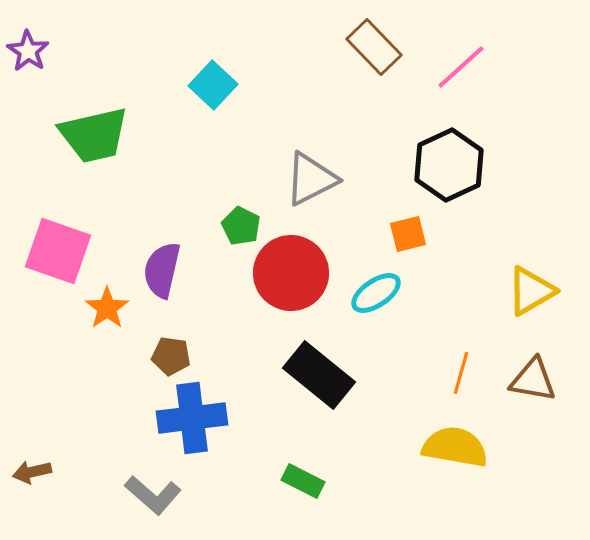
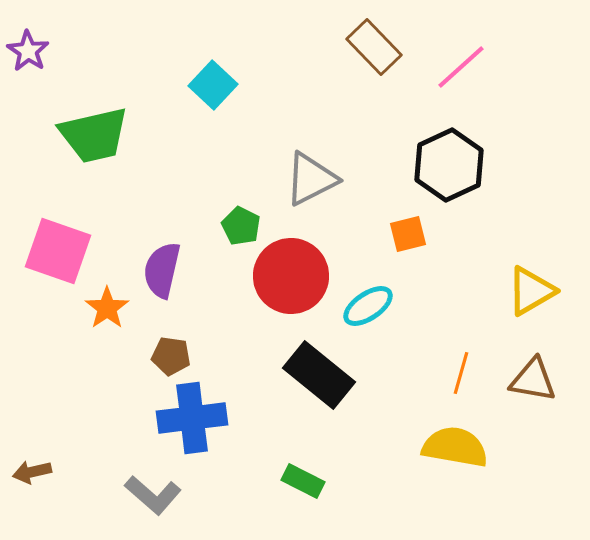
red circle: moved 3 px down
cyan ellipse: moved 8 px left, 13 px down
